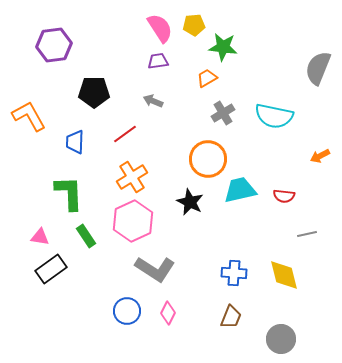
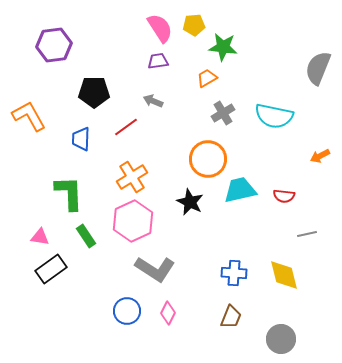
red line: moved 1 px right, 7 px up
blue trapezoid: moved 6 px right, 3 px up
